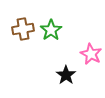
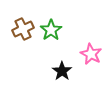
brown cross: rotated 15 degrees counterclockwise
black star: moved 4 px left, 4 px up
